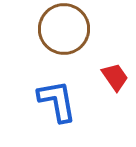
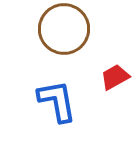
red trapezoid: rotated 84 degrees counterclockwise
